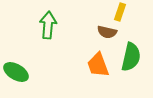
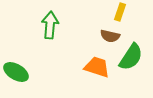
green arrow: moved 2 px right
brown semicircle: moved 3 px right, 4 px down
green semicircle: rotated 20 degrees clockwise
orange trapezoid: moved 1 px left, 2 px down; rotated 128 degrees clockwise
